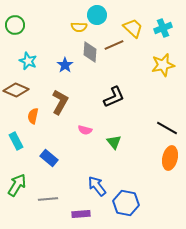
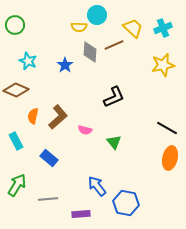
brown L-shape: moved 2 px left, 15 px down; rotated 20 degrees clockwise
